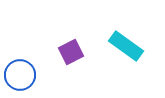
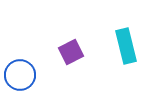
cyan rectangle: rotated 40 degrees clockwise
